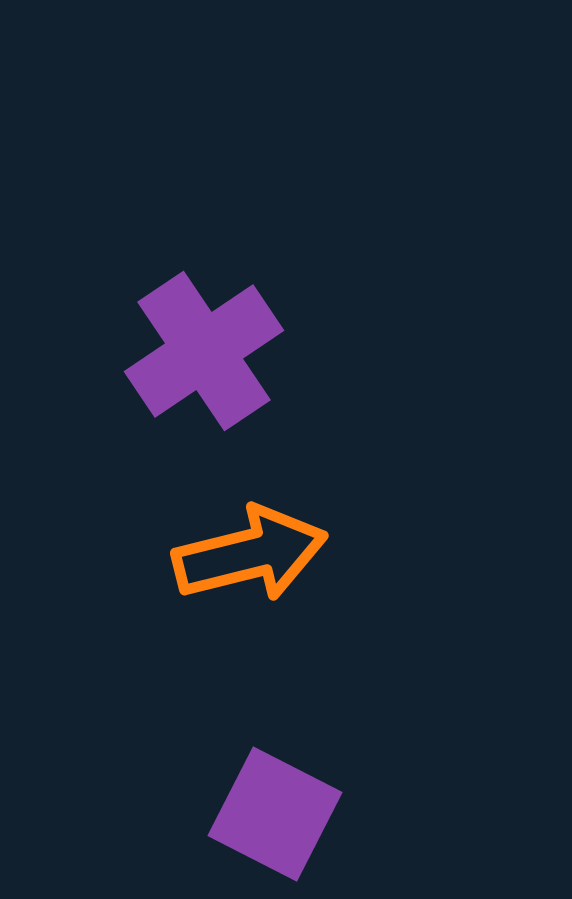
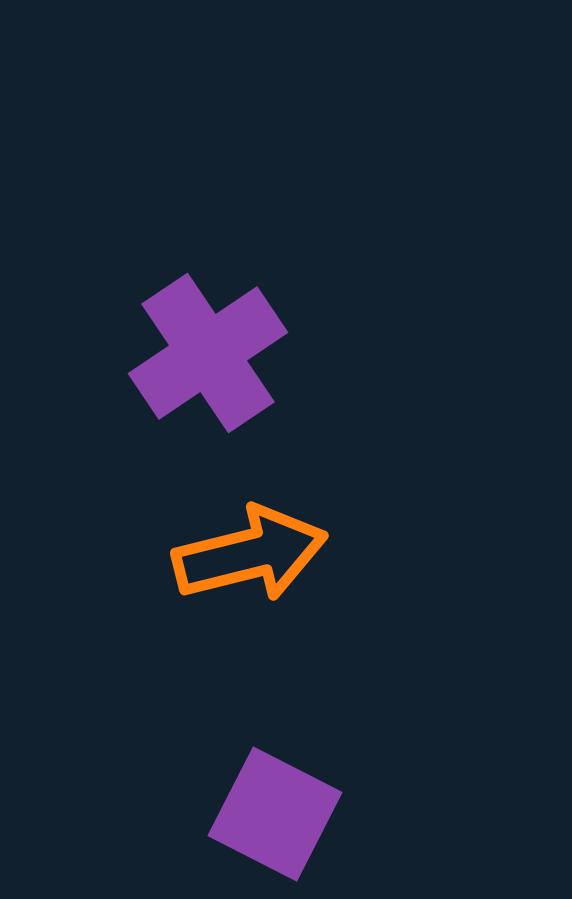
purple cross: moved 4 px right, 2 px down
